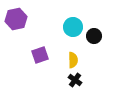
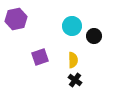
cyan circle: moved 1 px left, 1 px up
purple square: moved 2 px down
